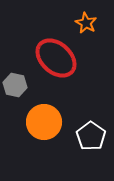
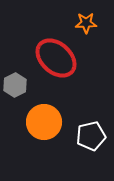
orange star: rotated 30 degrees counterclockwise
gray hexagon: rotated 20 degrees clockwise
white pentagon: rotated 24 degrees clockwise
